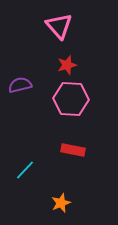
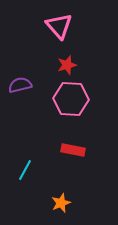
cyan line: rotated 15 degrees counterclockwise
